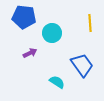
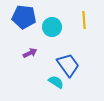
yellow line: moved 6 px left, 3 px up
cyan circle: moved 6 px up
blue trapezoid: moved 14 px left
cyan semicircle: moved 1 px left
